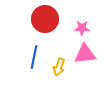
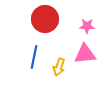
pink star: moved 5 px right, 2 px up
